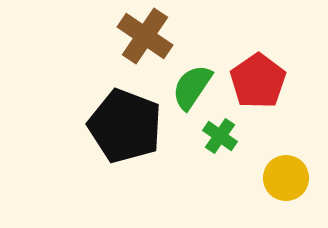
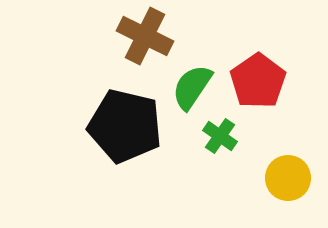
brown cross: rotated 8 degrees counterclockwise
black pentagon: rotated 8 degrees counterclockwise
yellow circle: moved 2 px right
